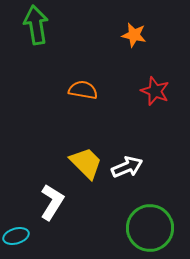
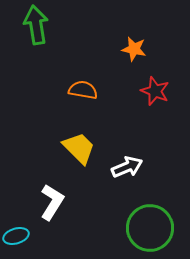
orange star: moved 14 px down
yellow trapezoid: moved 7 px left, 15 px up
